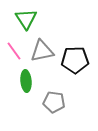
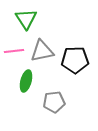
pink line: rotated 60 degrees counterclockwise
green ellipse: rotated 20 degrees clockwise
gray pentagon: rotated 15 degrees counterclockwise
